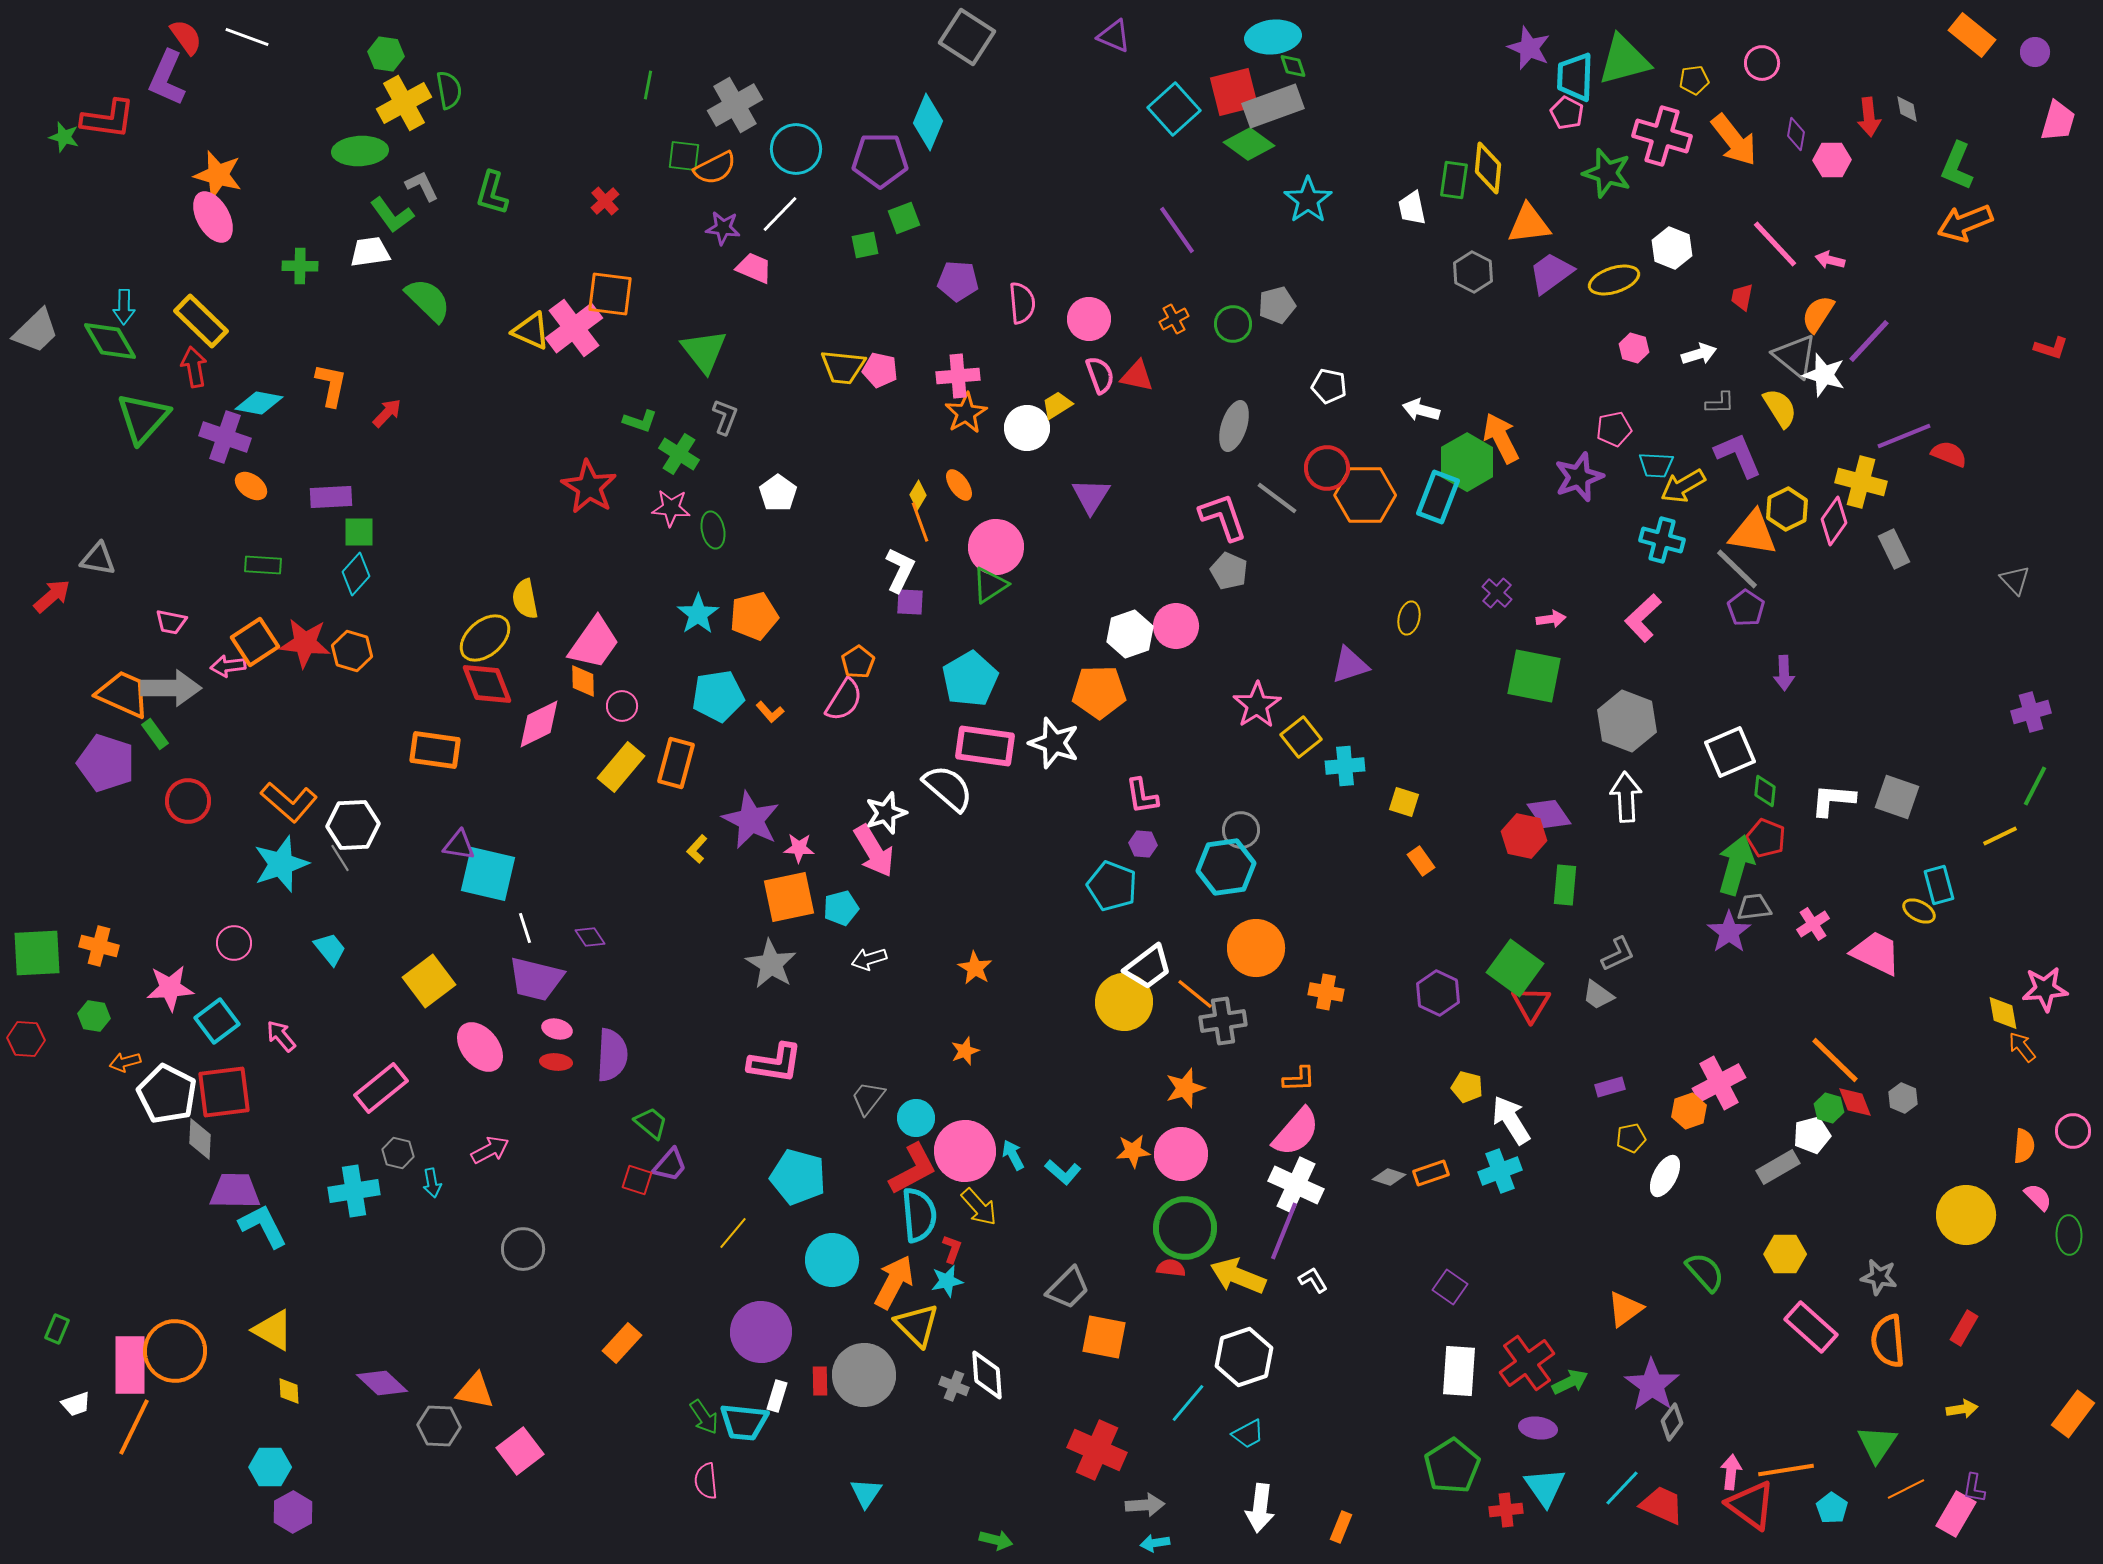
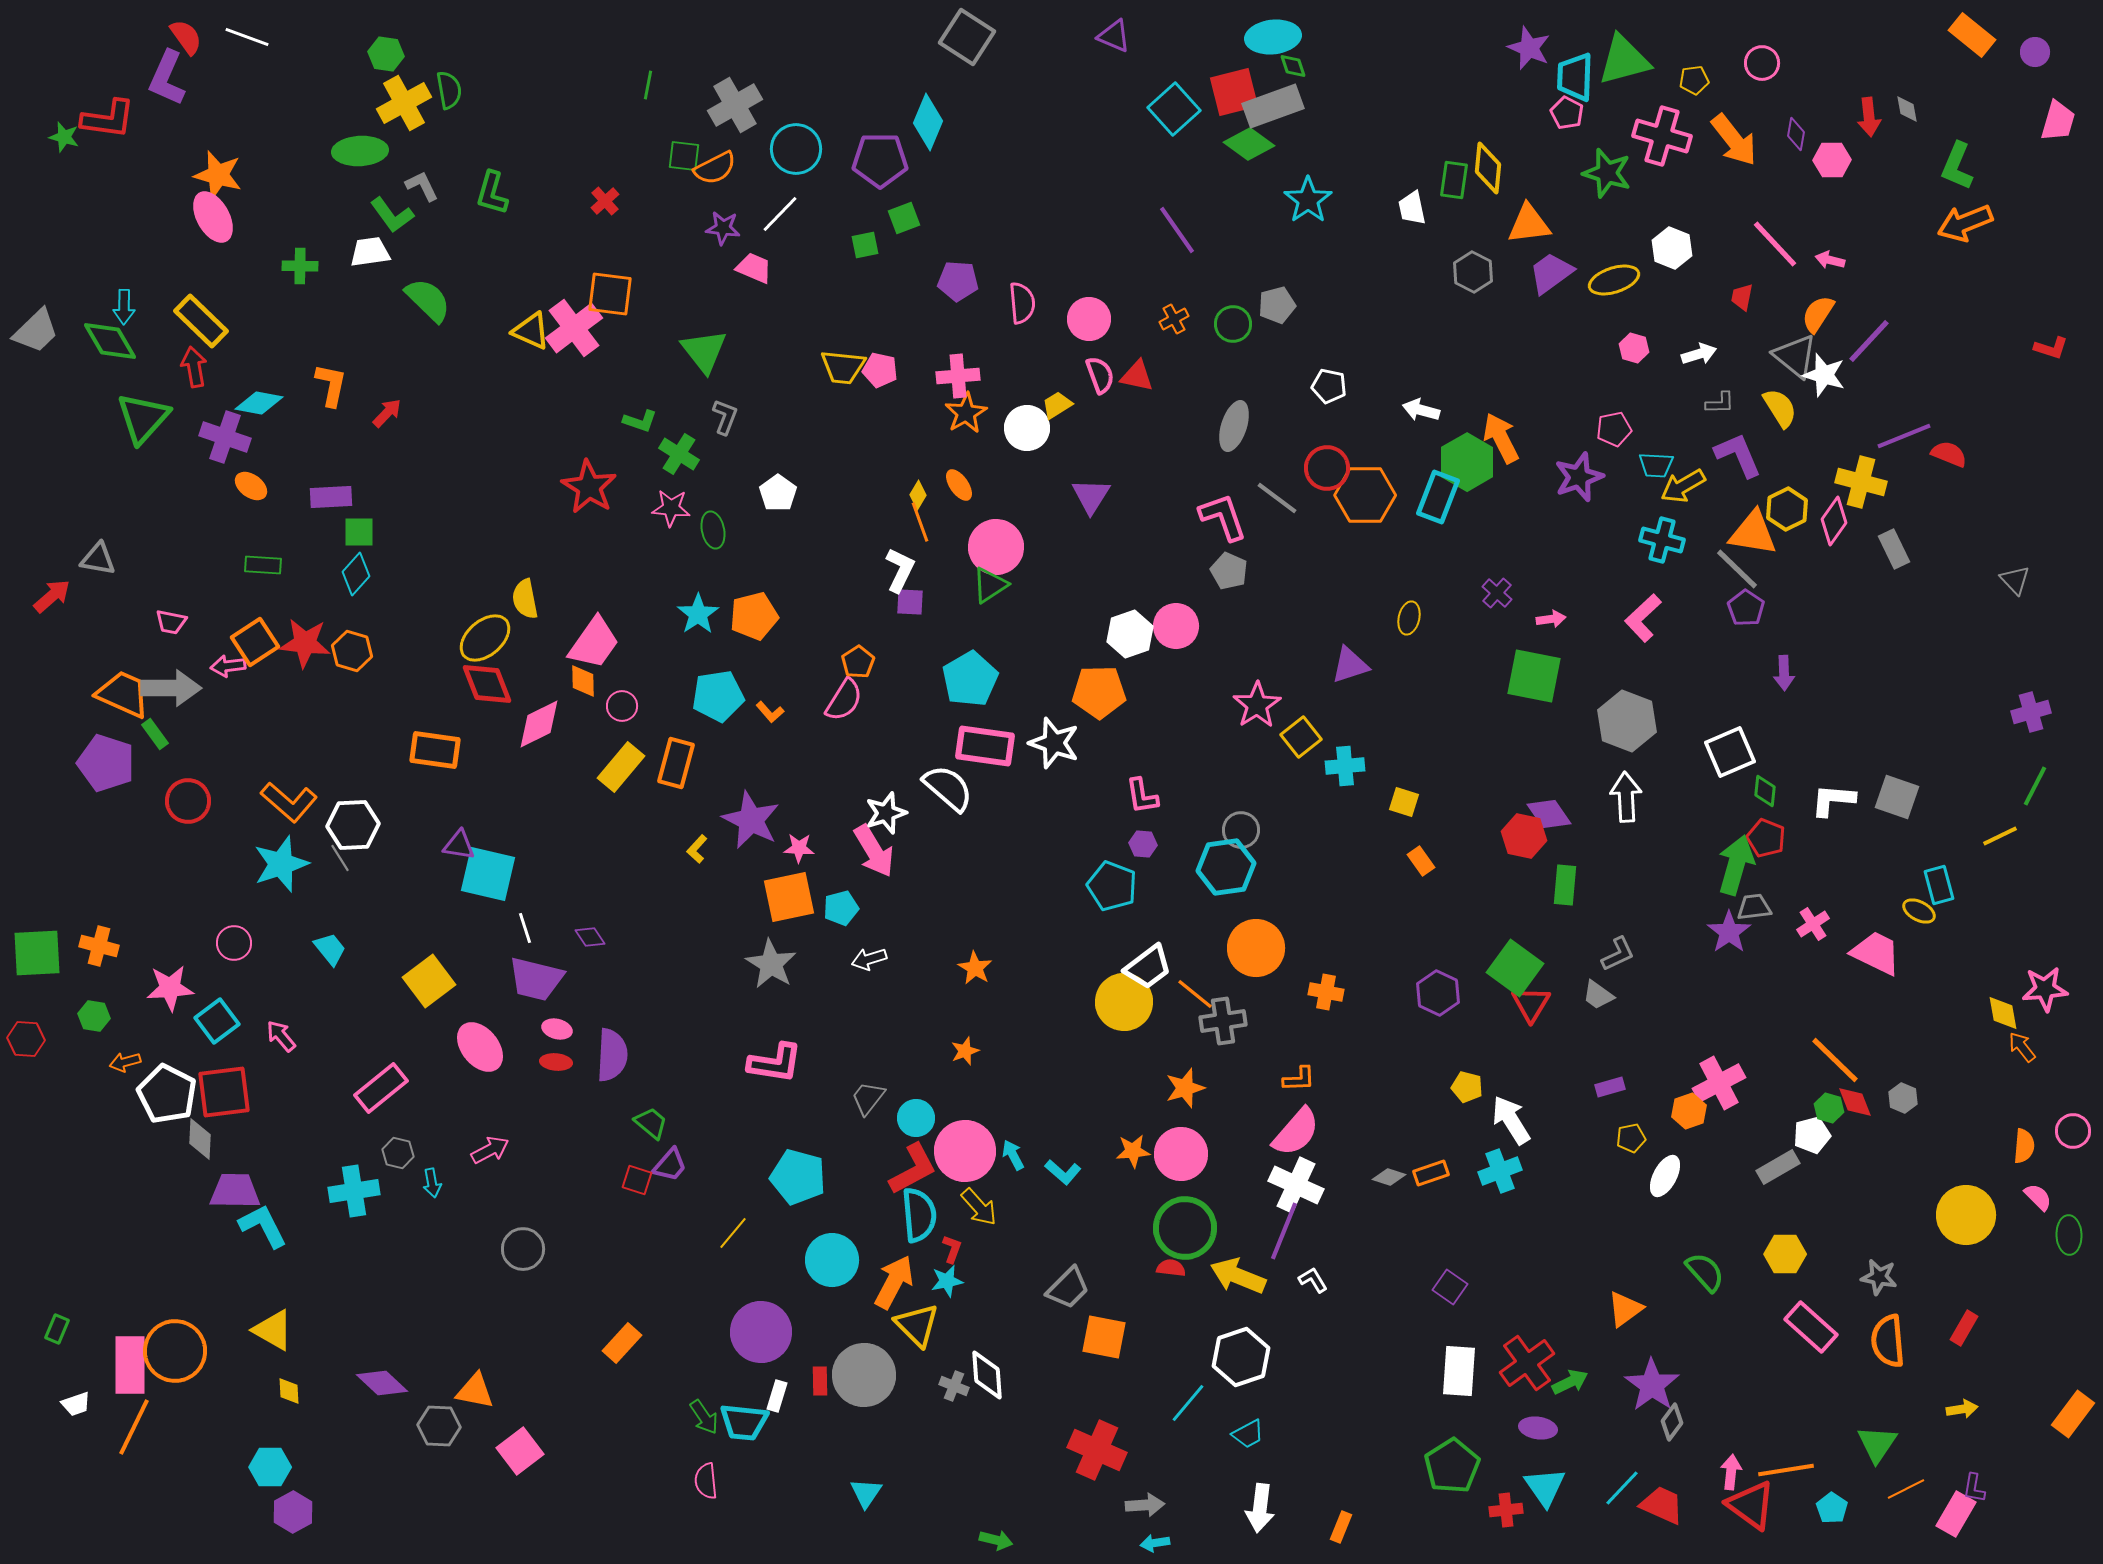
white hexagon at (1244, 1357): moved 3 px left
